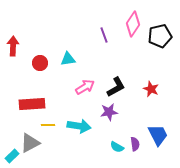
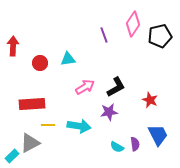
red star: moved 1 px left, 11 px down
